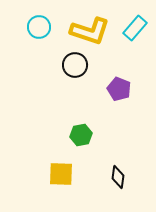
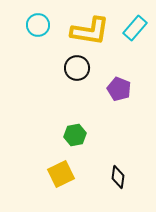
cyan circle: moved 1 px left, 2 px up
yellow L-shape: rotated 9 degrees counterclockwise
black circle: moved 2 px right, 3 px down
green hexagon: moved 6 px left
yellow square: rotated 28 degrees counterclockwise
